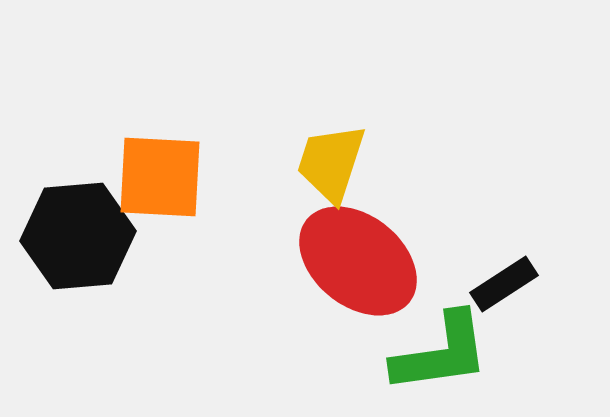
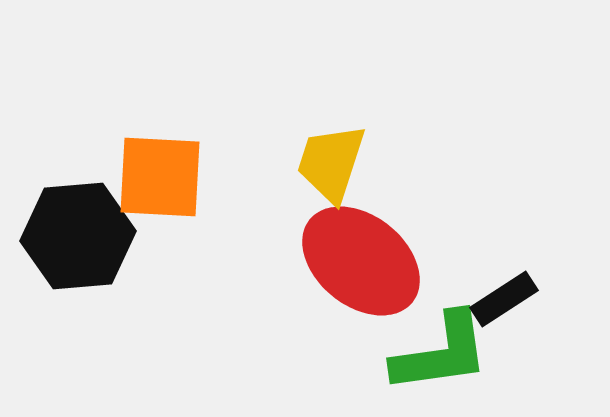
red ellipse: moved 3 px right
black rectangle: moved 15 px down
